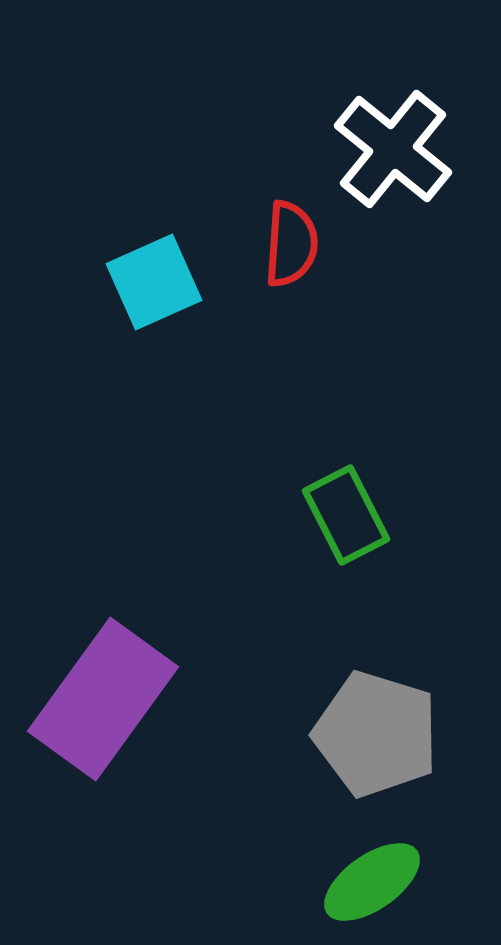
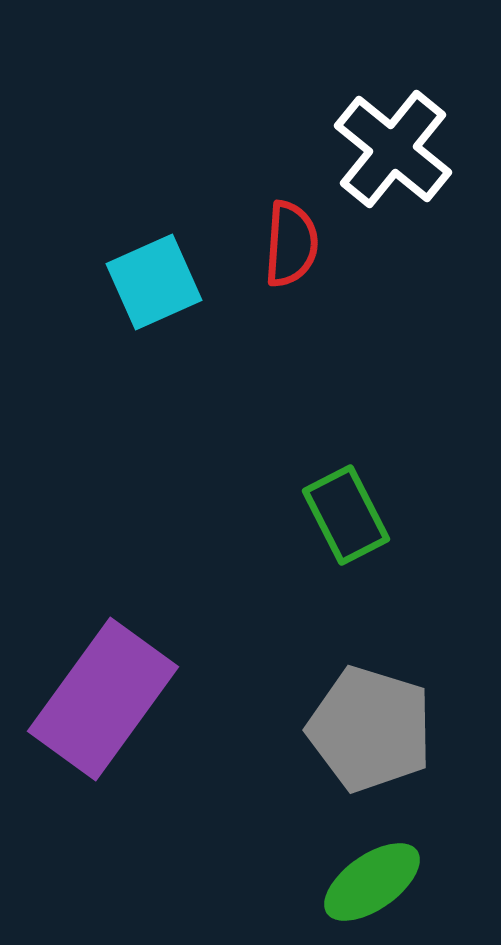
gray pentagon: moved 6 px left, 5 px up
